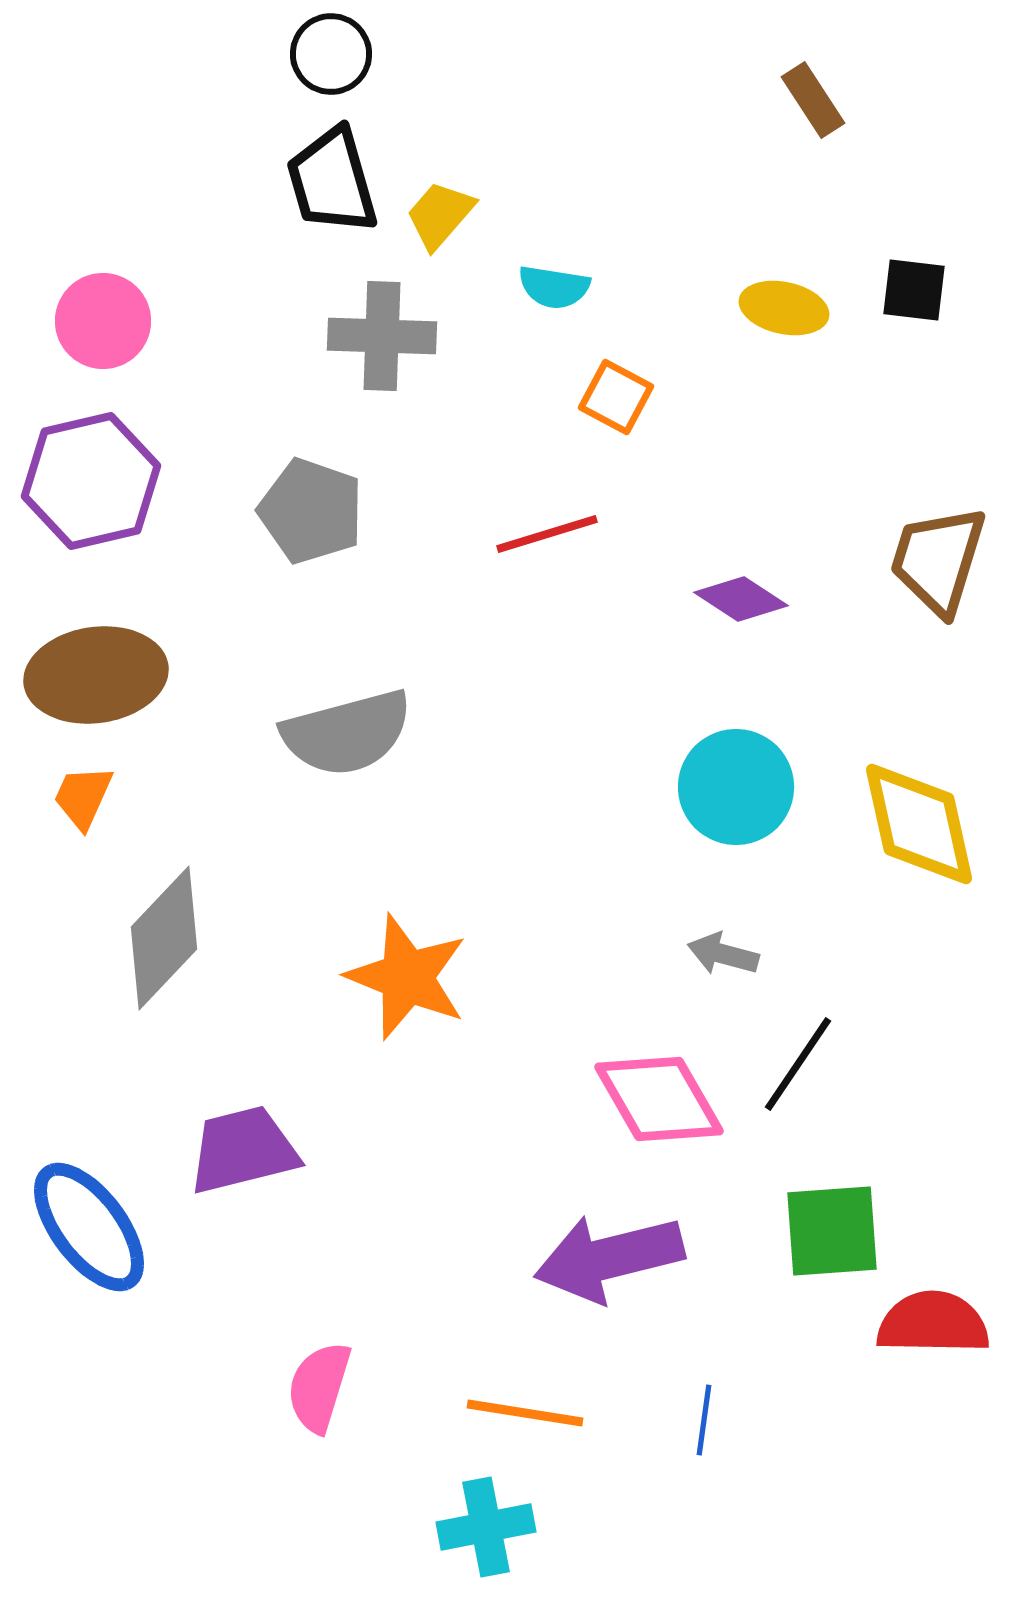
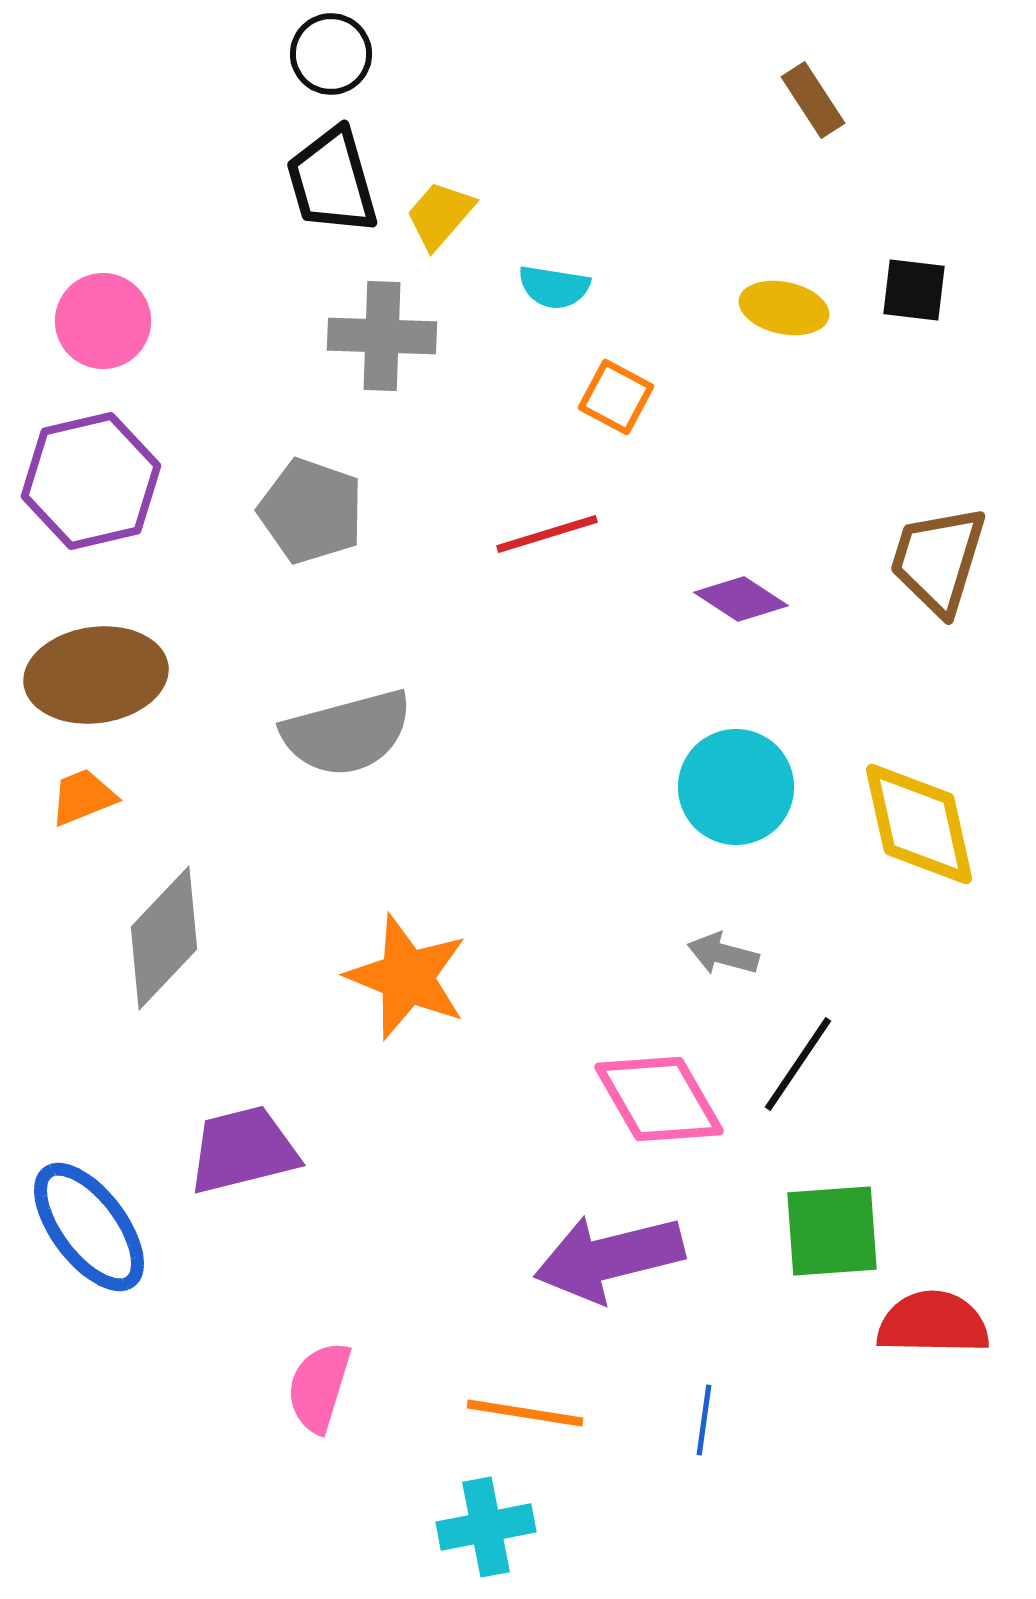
orange trapezoid: rotated 44 degrees clockwise
